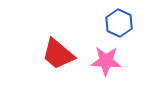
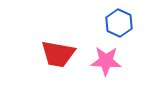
red trapezoid: rotated 30 degrees counterclockwise
